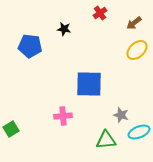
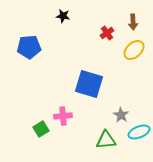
red cross: moved 7 px right, 20 px down
brown arrow: moved 1 px left, 1 px up; rotated 56 degrees counterclockwise
black star: moved 1 px left, 13 px up
blue pentagon: moved 1 px left, 1 px down; rotated 10 degrees counterclockwise
yellow ellipse: moved 3 px left
blue square: rotated 16 degrees clockwise
gray star: rotated 14 degrees clockwise
green square: moved 30 px right
